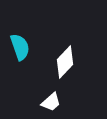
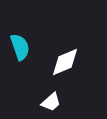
white diamond: rotated 24 degrees clockwise
